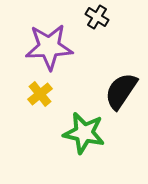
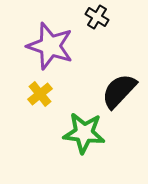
purple star: moved 1 px right, 1 px up; rotated 21 degrees clockwise
black semicircle: moved 2 px left; rotated 9 degrees clockwise
green star: rotated 6 degrees counterclockwise
